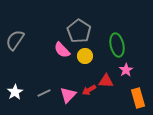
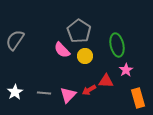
gray line: rotated 32 degrees clockwise
